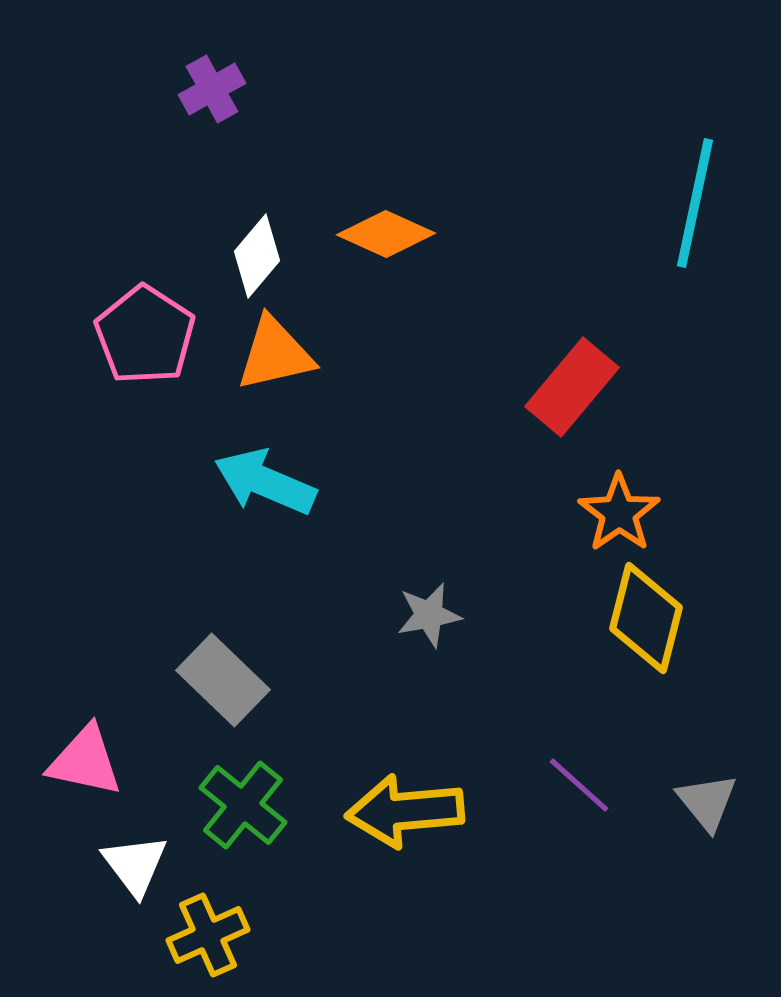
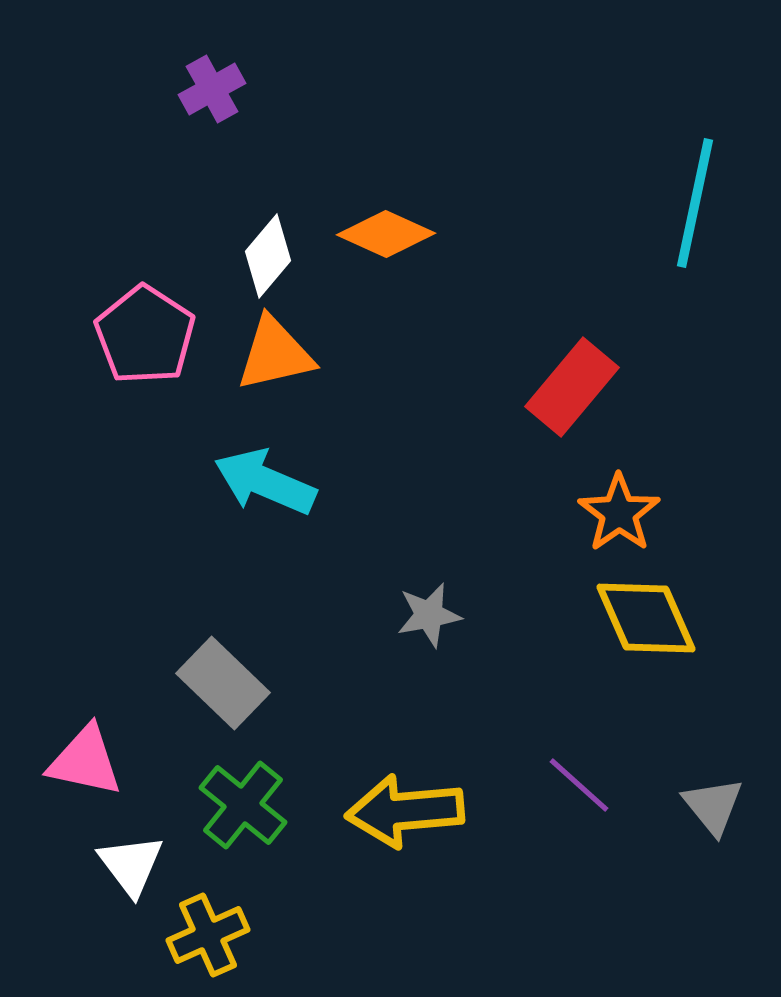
white diamond: moved 11 px right
yellow diamond: rotated 38 degrees counterclockwise
gray rectangle: moved 3 px down
gray triangle: moved 6 px right, 4 px down
white triangle: moved 4 px left
